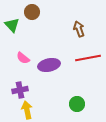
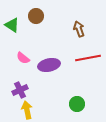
brown circle: moved 4 px right, 4 px down
green triangle: rotated 14 degrees counterclockwise
purple cross: rotated 14 degrees counterclockwise
